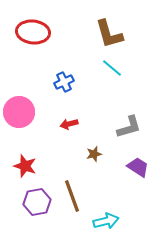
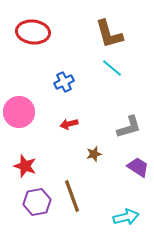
cyan arrow: moved 20 px right, 4 px up
